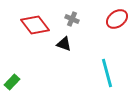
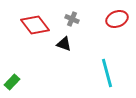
red ellipse: rotated 15 degrees clockwise
